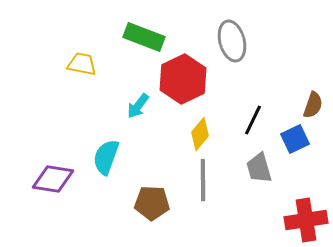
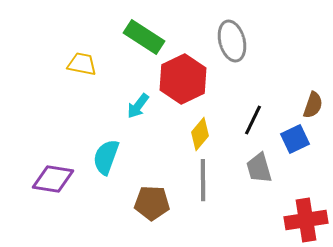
green rectangle: rotated 12 degrees clockwise
